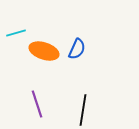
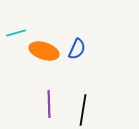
purple line: moved 12 px right; rotated 16 degrees clockwise
